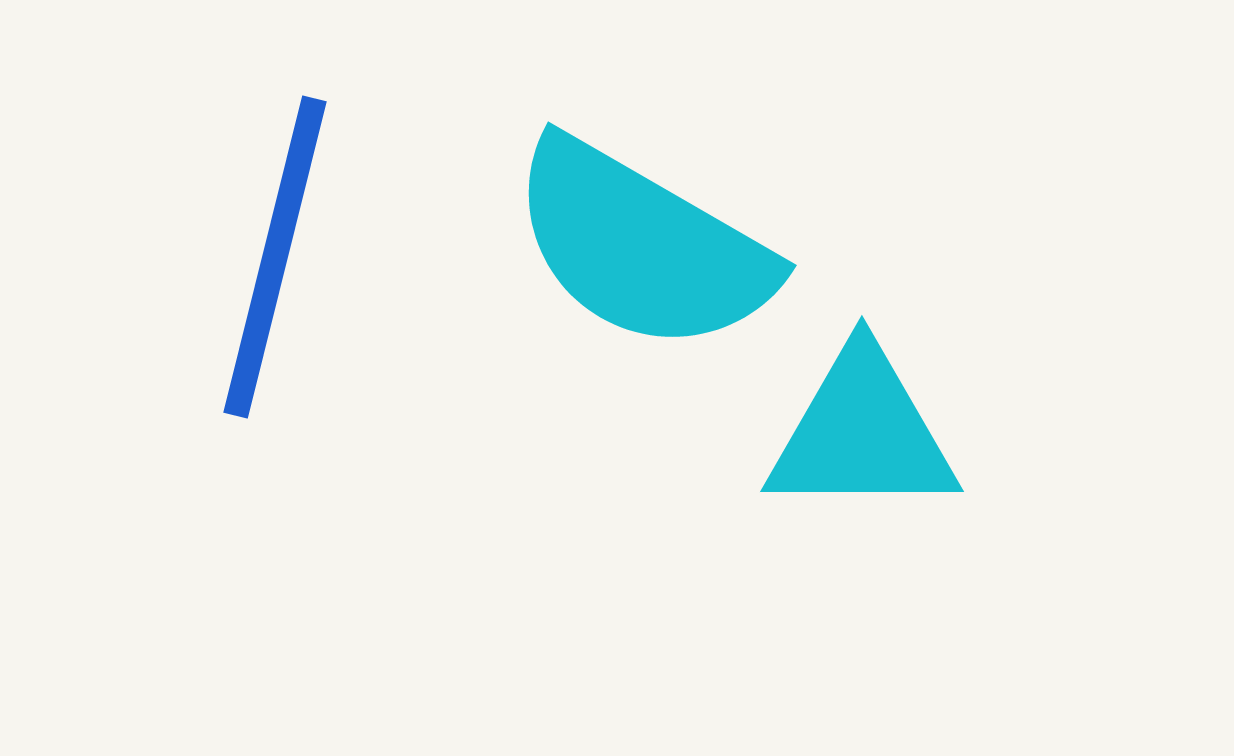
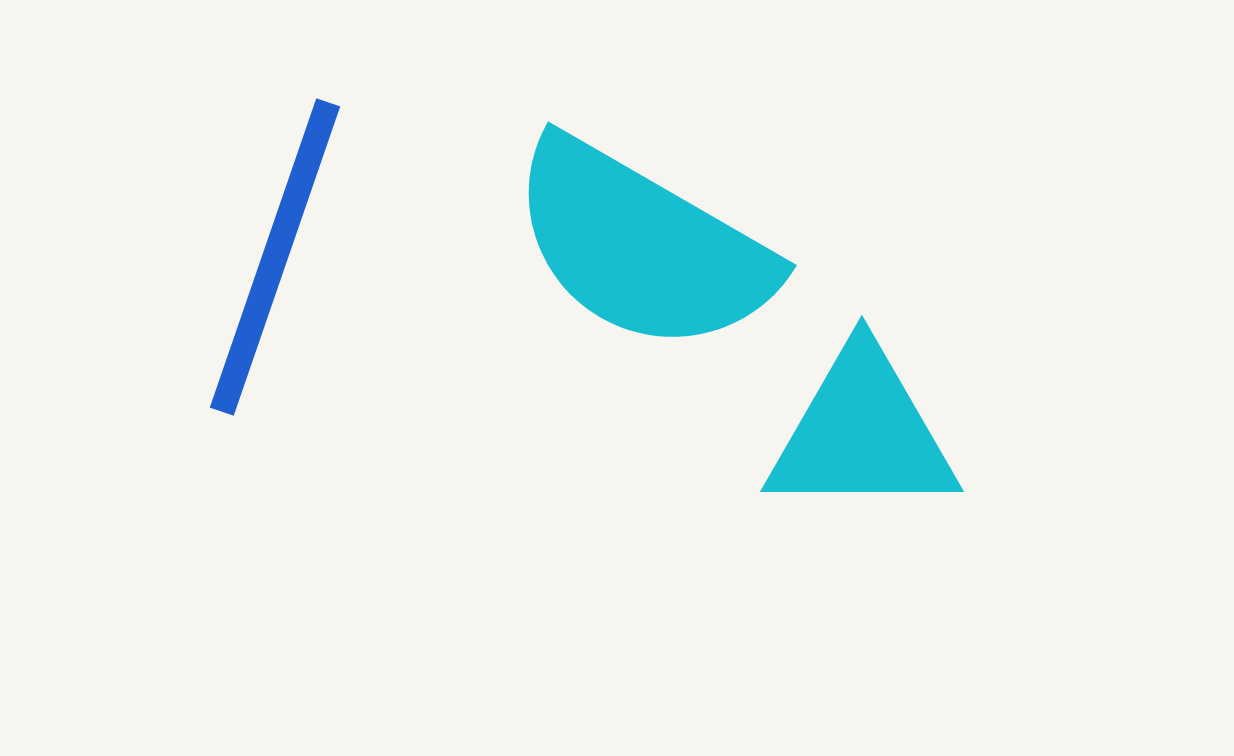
blue line: rotated 5 degrees clockwise
